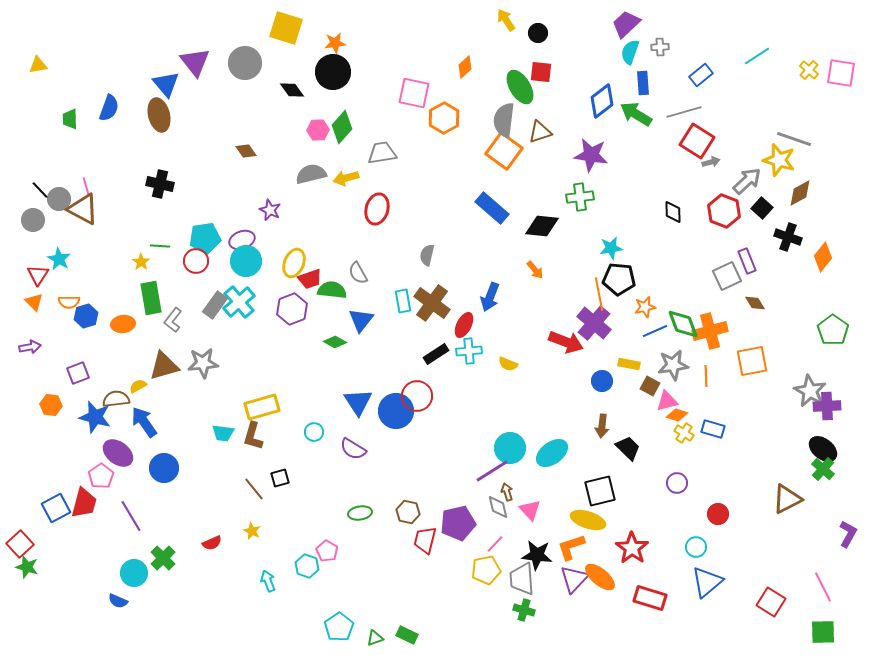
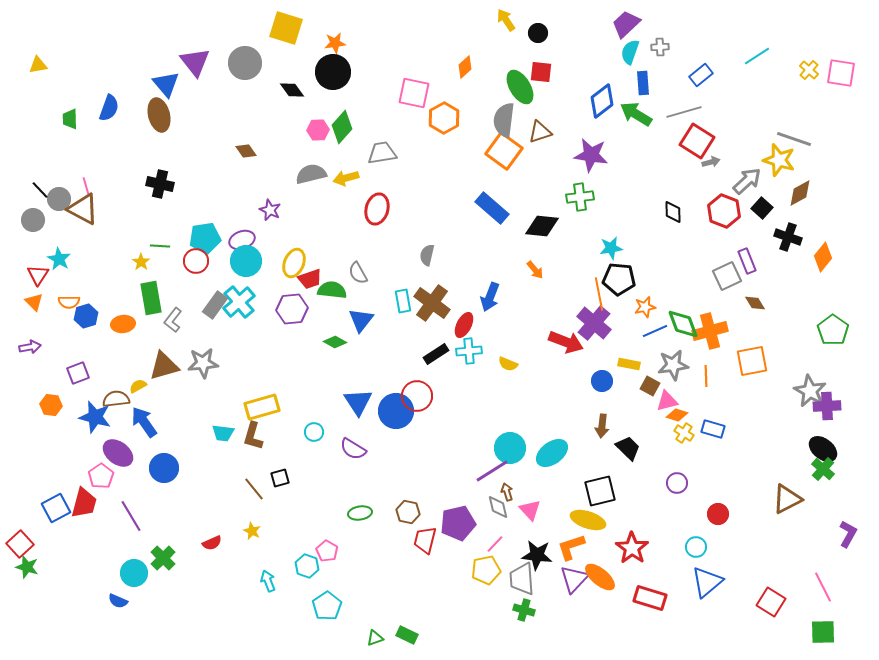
purple hexagon at (292, 309): rotated 16 degrees clockwise
cyan pentagon at (339, 627): moved 12 px left, 21 px up
